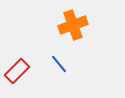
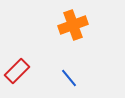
blue line: moved 10 px right, 14 px down
